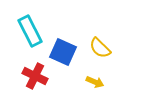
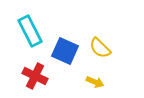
blue square: moved 2 px right, 1 px up
